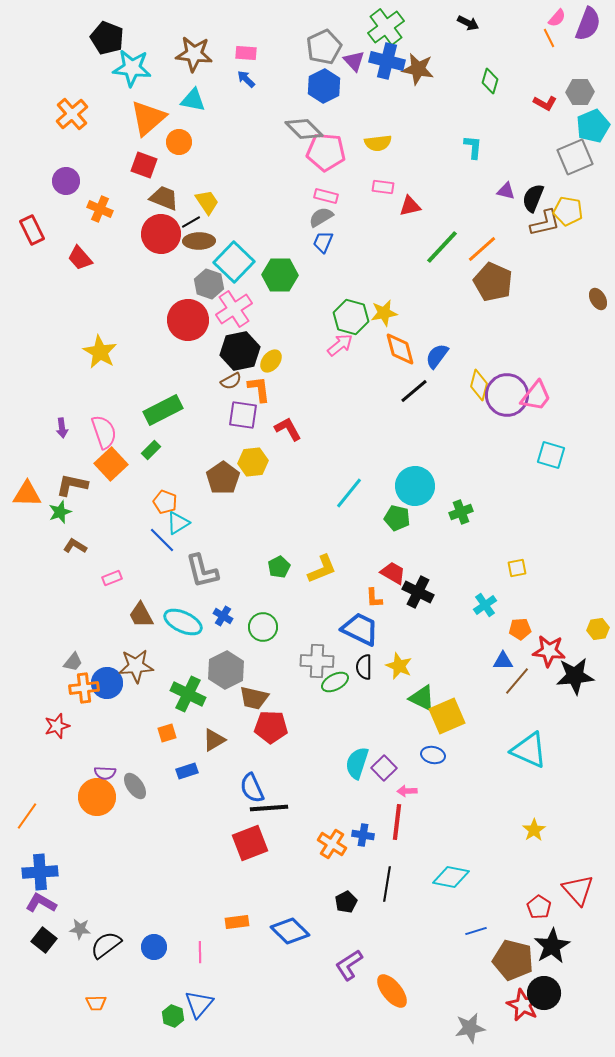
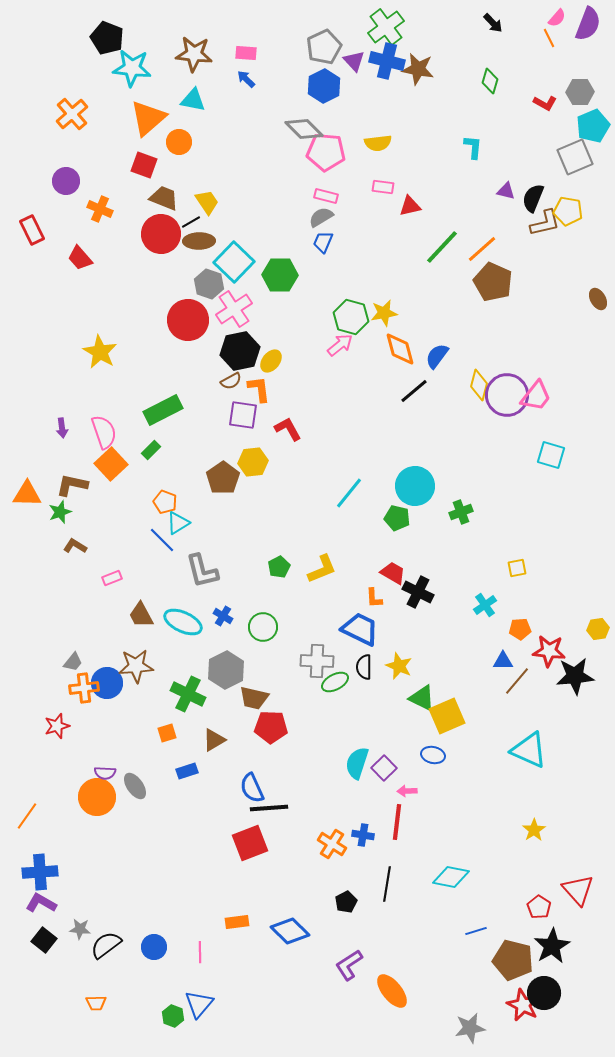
black arrow at (468, 23): moved 25 px right; rotated 20 degrees clockwise
